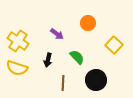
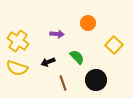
purple arrow: rotated 32 degrees counterclockwise
black arrow: moved 2 px down; rotated 56 degrees clockwise
brown line: rotated 21 degrees counterclockwise
